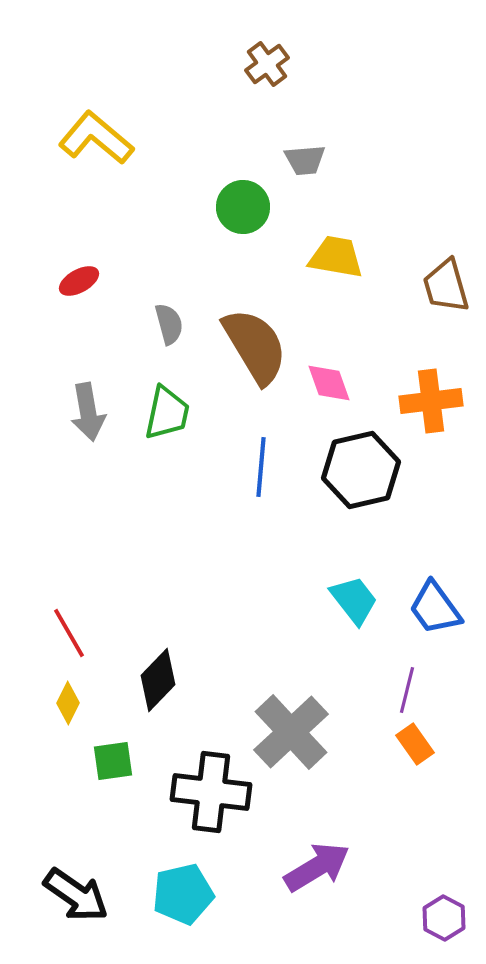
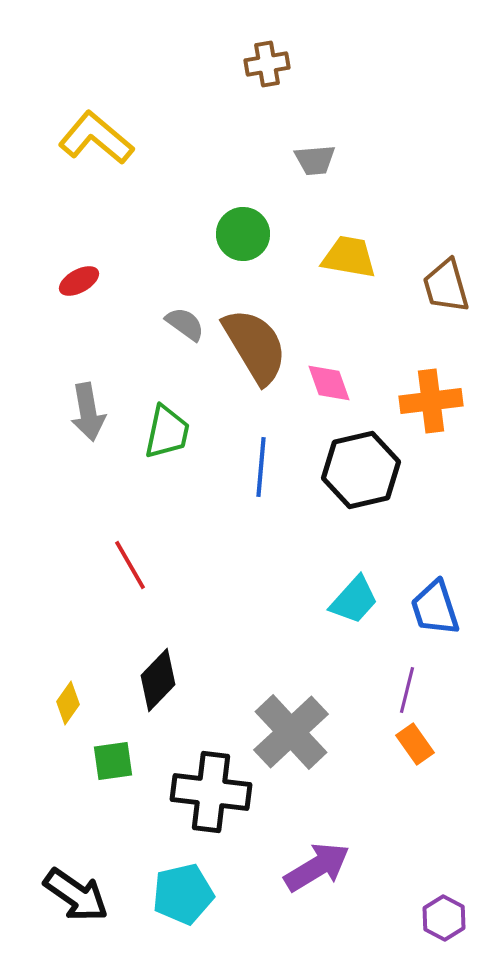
brown cross: rotated 27 degrees clockwise
gray trapezoid: moved 10 px right
green circle: moved 27 px down
yellow trapezoid: moved 13 px right
gray semicircle: moved 16 px right; rotated 39 degrees counterclockwise
green trapezoid: moved 19 px down
cyan trapezoid: rotated 80 degrees clockwise
blue trapezoid: rotated 18 degrees clockwise
red line: moved 61 px right, 68 px up
yellow diamond: rotated 9 degrees clockwise
